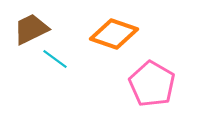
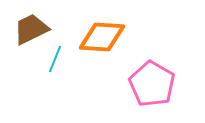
orange diamond: moved 12 px left, 3 px down; rotated 15 degrees counterclockwise
cyan line: rotated 76 degrees clockwise
